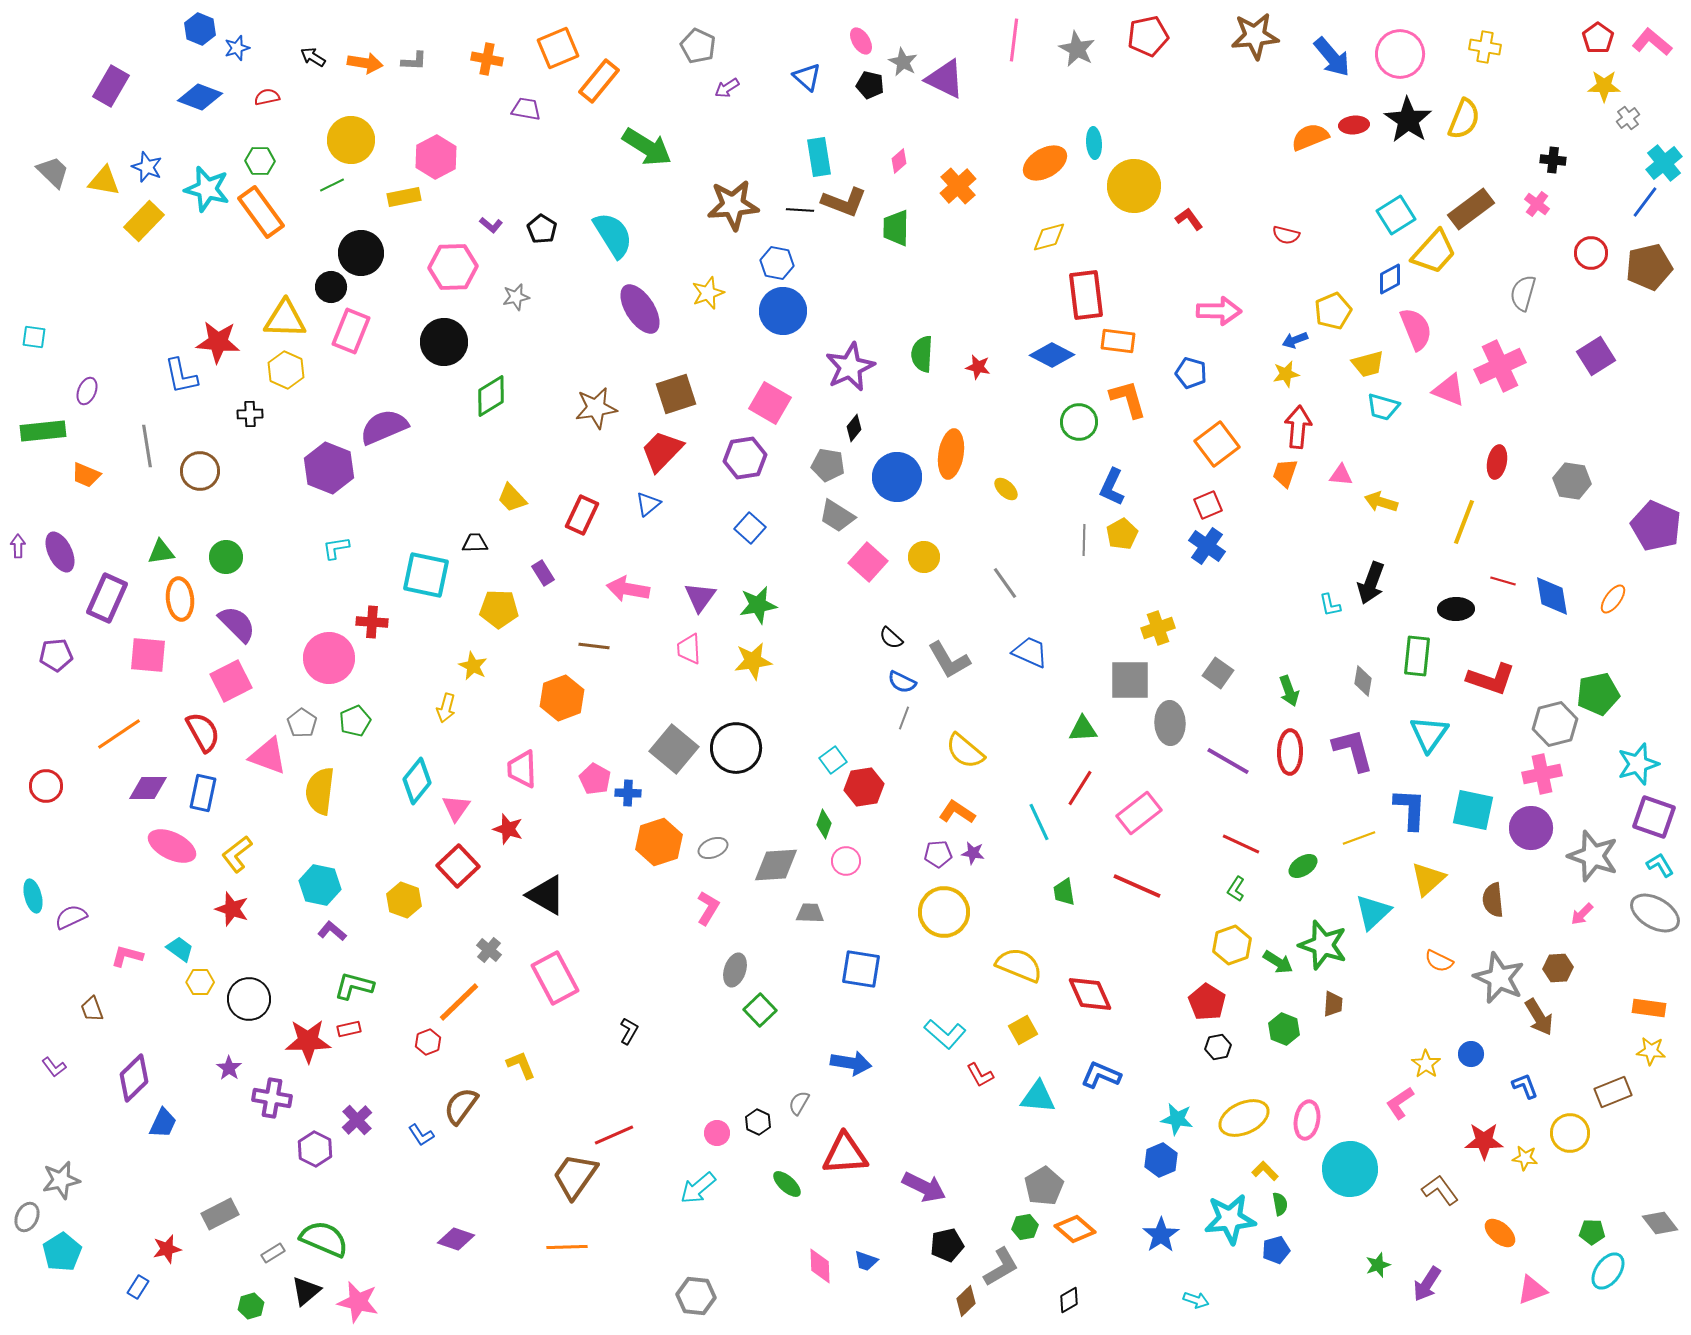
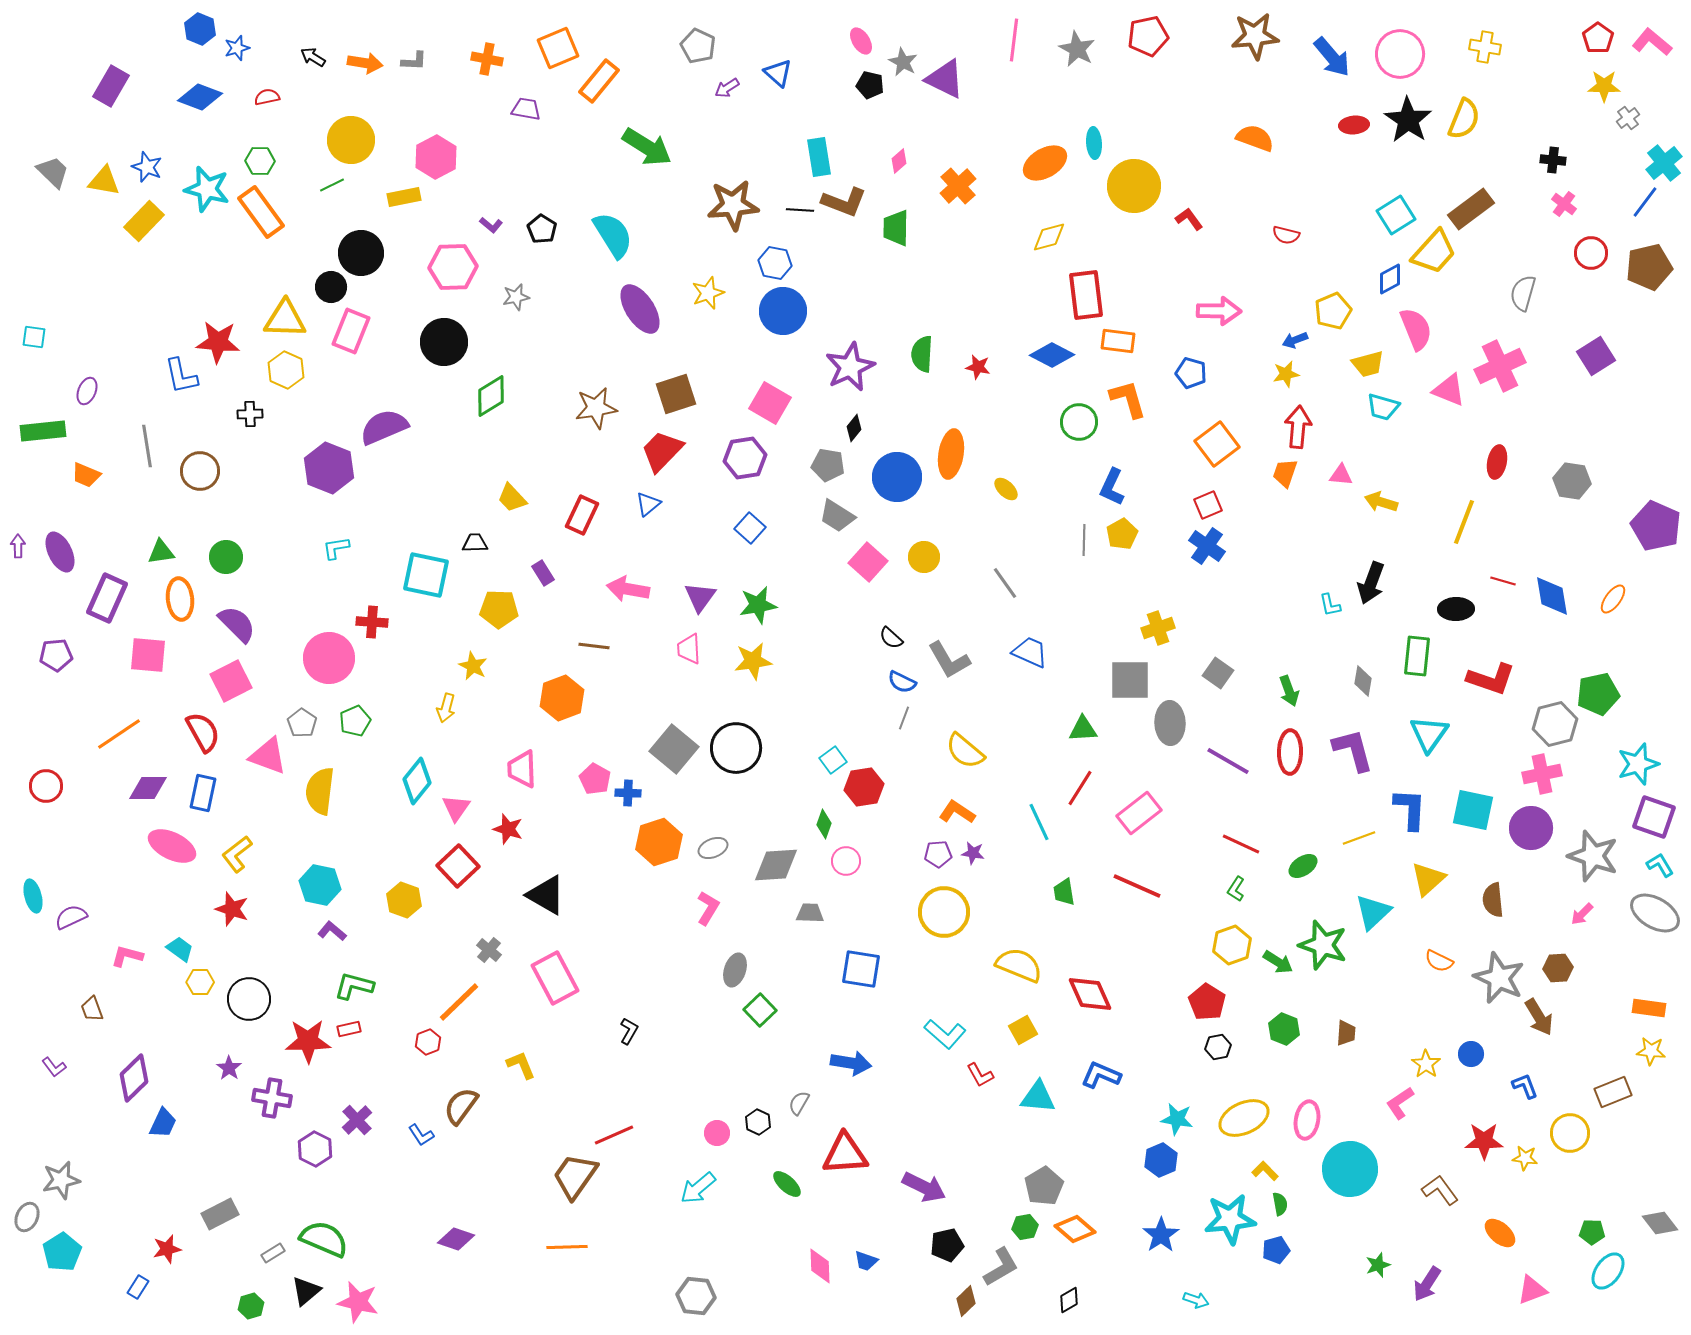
blue triangle at (807, 77): moved 29 px left, 4 px up
orange semicircle at (1310, 137): moved 55 px left, 1 px down; rotated 42 degrees clockwise
pink cross at (1537, 204): moved 27 px right
blue hexagon at (777, 263): moved 2 px left
brown trapezoid at (1333, 1004): moved 13 px right, 29 px down
